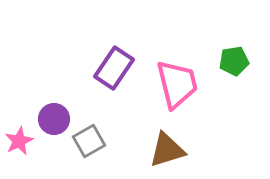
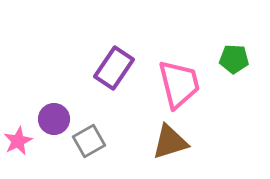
green pentagon: moved 2 px up; rotated 12 degrees clockwise
pink trapezoid: moved 2 px right
pink star: moved 1 px left
brown triangle: moved 3 px right, 8 px up
